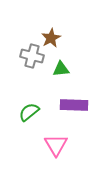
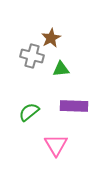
purple rectangle: moved 1 px down
